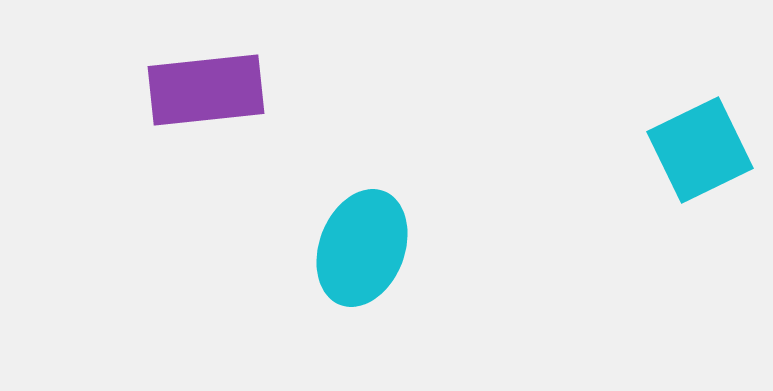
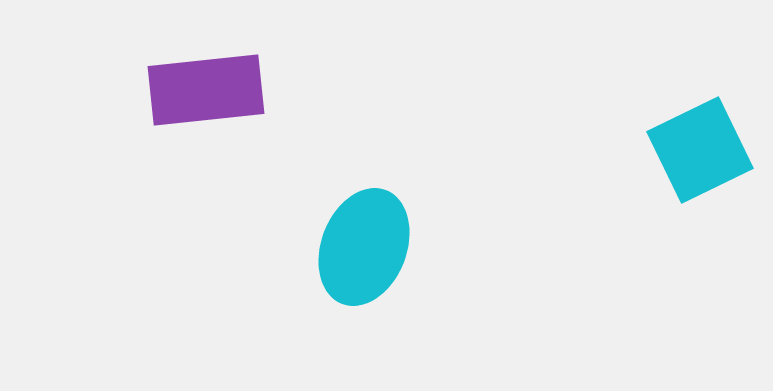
cyan ellipse: moved 2 px right, 1 px up
